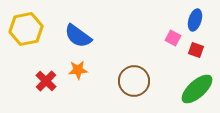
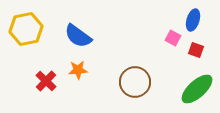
blue ellipse: moved 2 px left
brown circle: moved 1 px right, 1 px down
